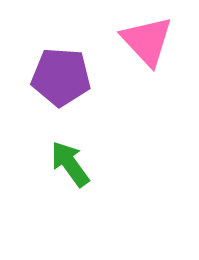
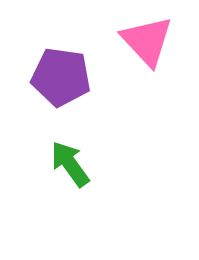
purple pentagon: rotated 4 degrees clockwise
